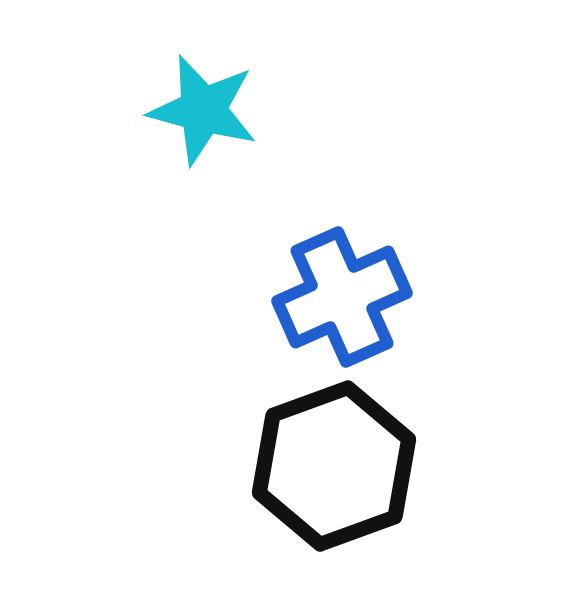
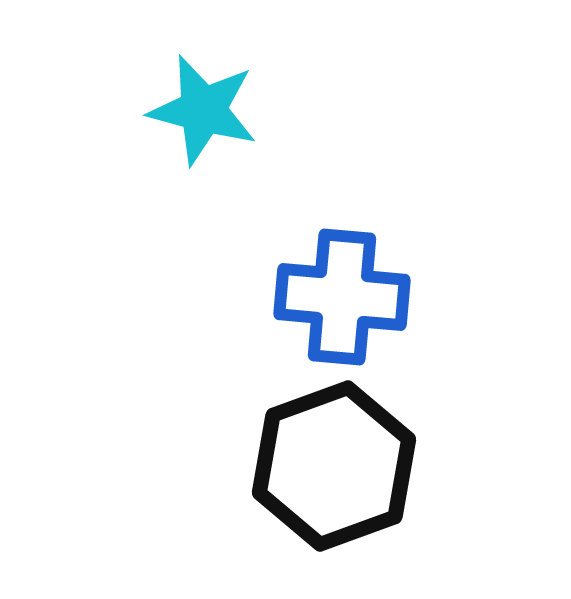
blue cross: rotated 29 degrees clockwise
